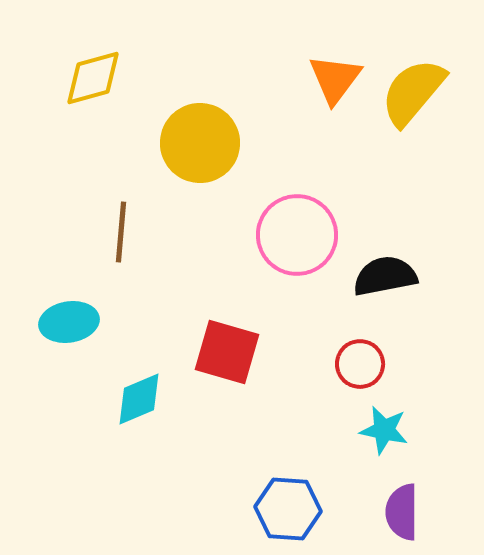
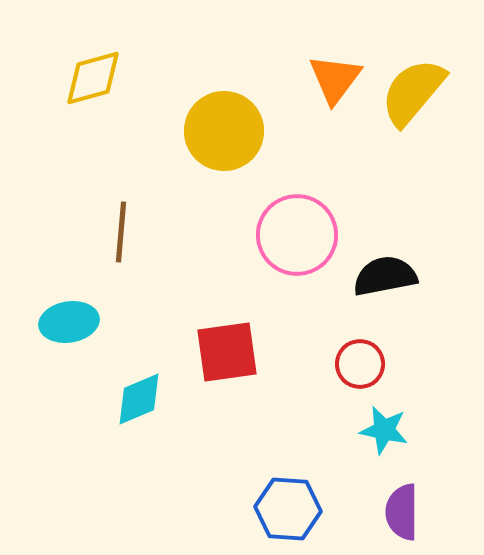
yellow circle: moved 24 px right, 12 px up
red square: rotated 24 degrees counterclockwise
